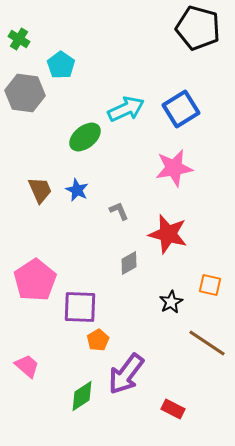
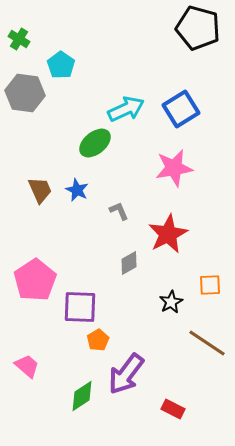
green ellipse: moved 10 px right, 6 px down
red star: rotated 30 degrees clockwise
orange square: rotated 15 degrees counterclockwise
